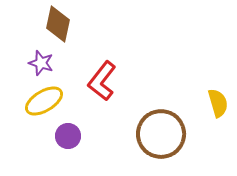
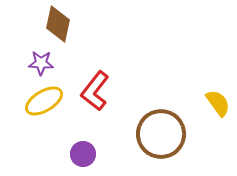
purple star: rotated 15 degrees counterclockwise
red L-shape: moved 7 px left, 10 px down
yellow semicircle: rotated 20 degrees counterclockwise
purple circle: moved 15 px right, 18 px down
